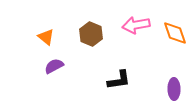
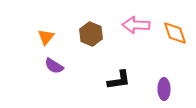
pink arrow: rotated 12 degrees clockwise
orange triangle: rotated 30 degrees clockwise
purple semicircle: rotated 120 degrees counterclockwise
purple ellipse: moved 10 px left
